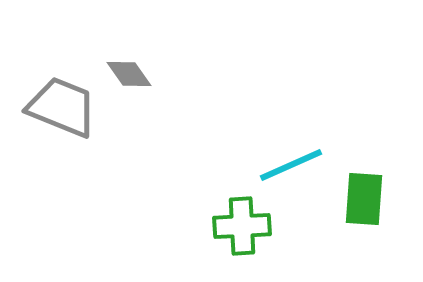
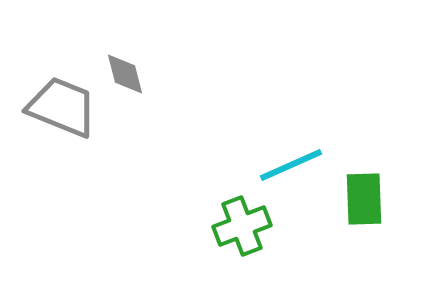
gray diamond: moved 4 px left; rotated 21 degrees clockwise
green rectangle: rotated 6 degrees counterclockwise
green cross: rotated 18 degrees counterclockwise
